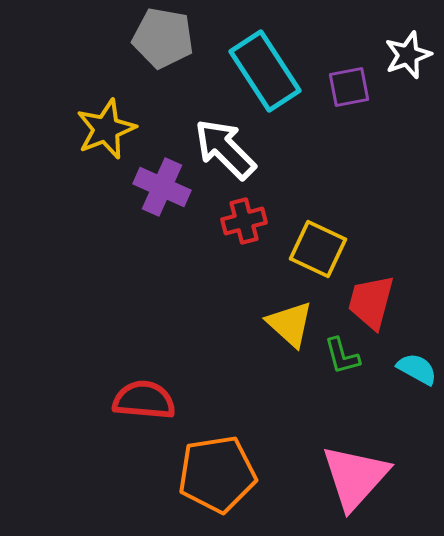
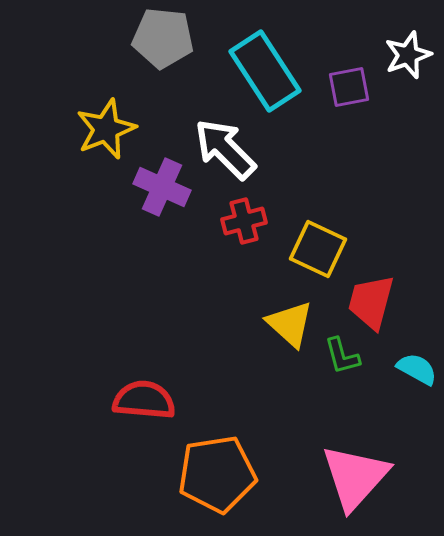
gray pentagon: rotated 4 degrees counterclockwise
